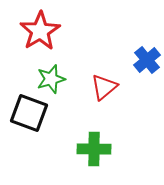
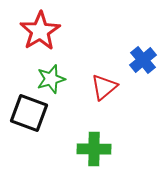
blue cross: moved 4 px left
